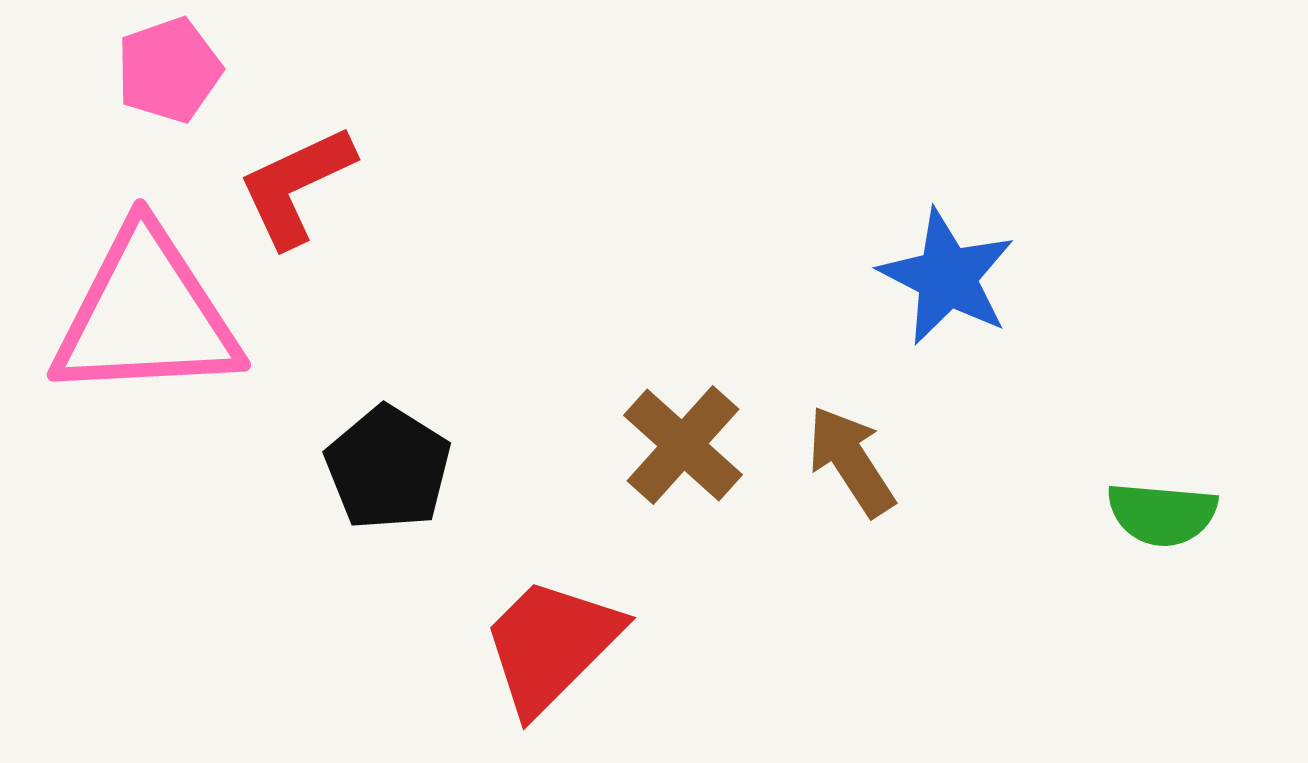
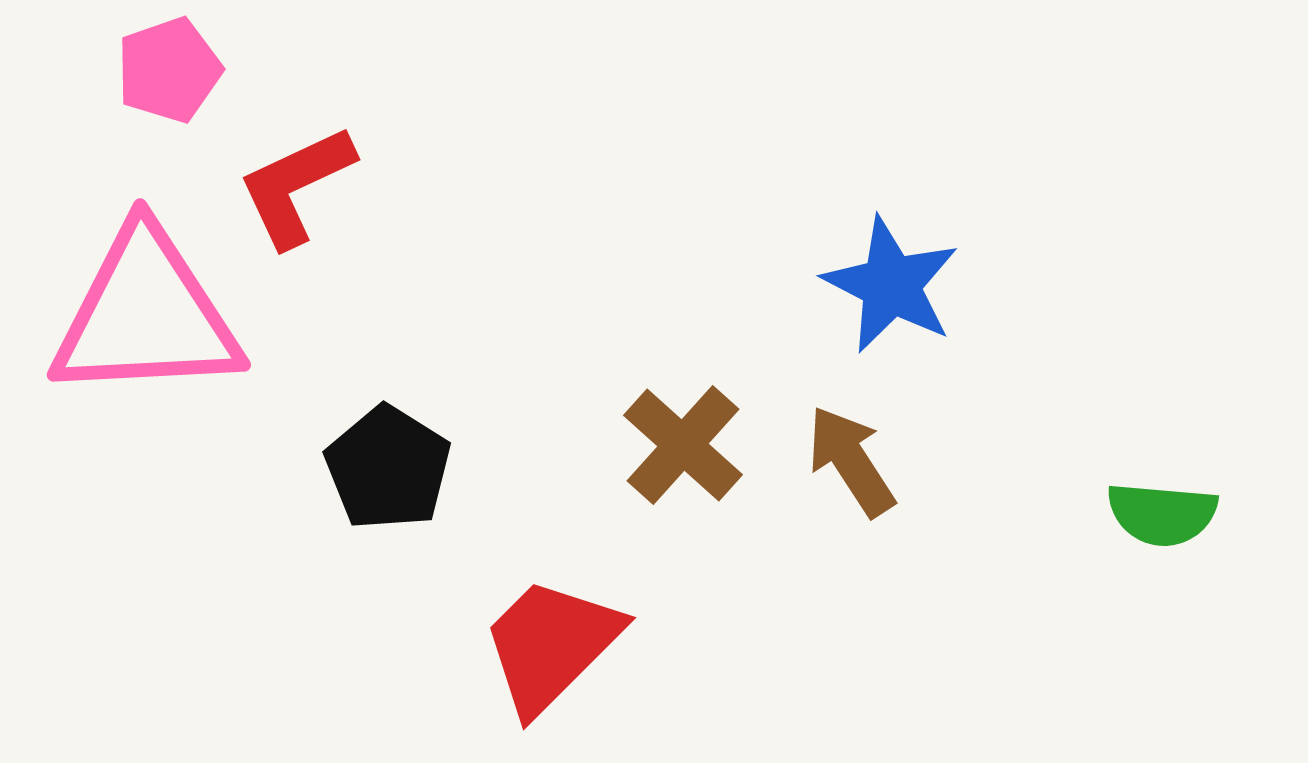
blue star: moved 56 px left, 8 px down
